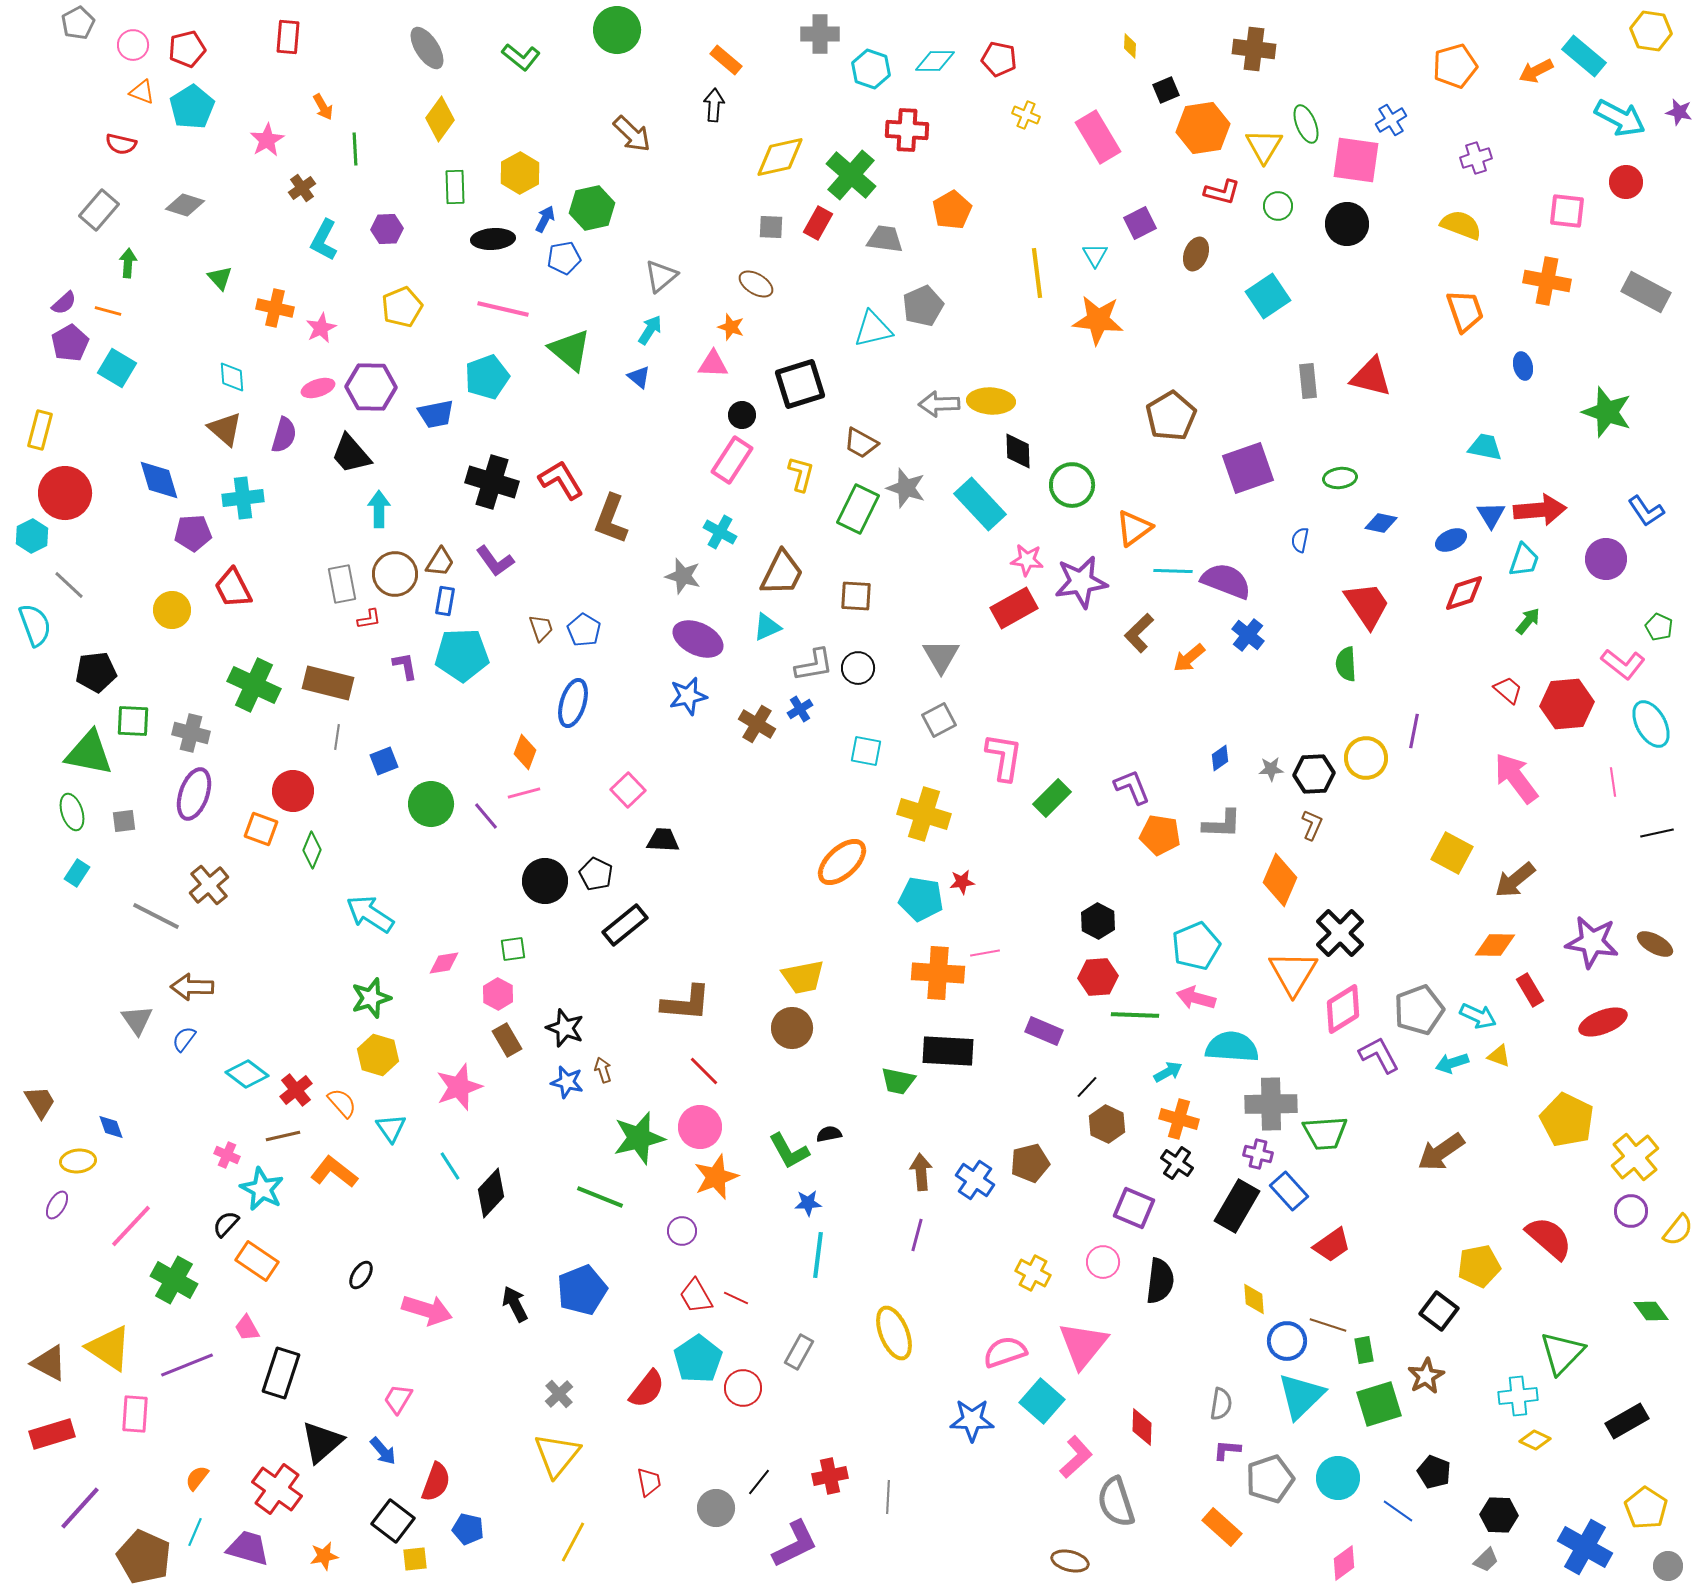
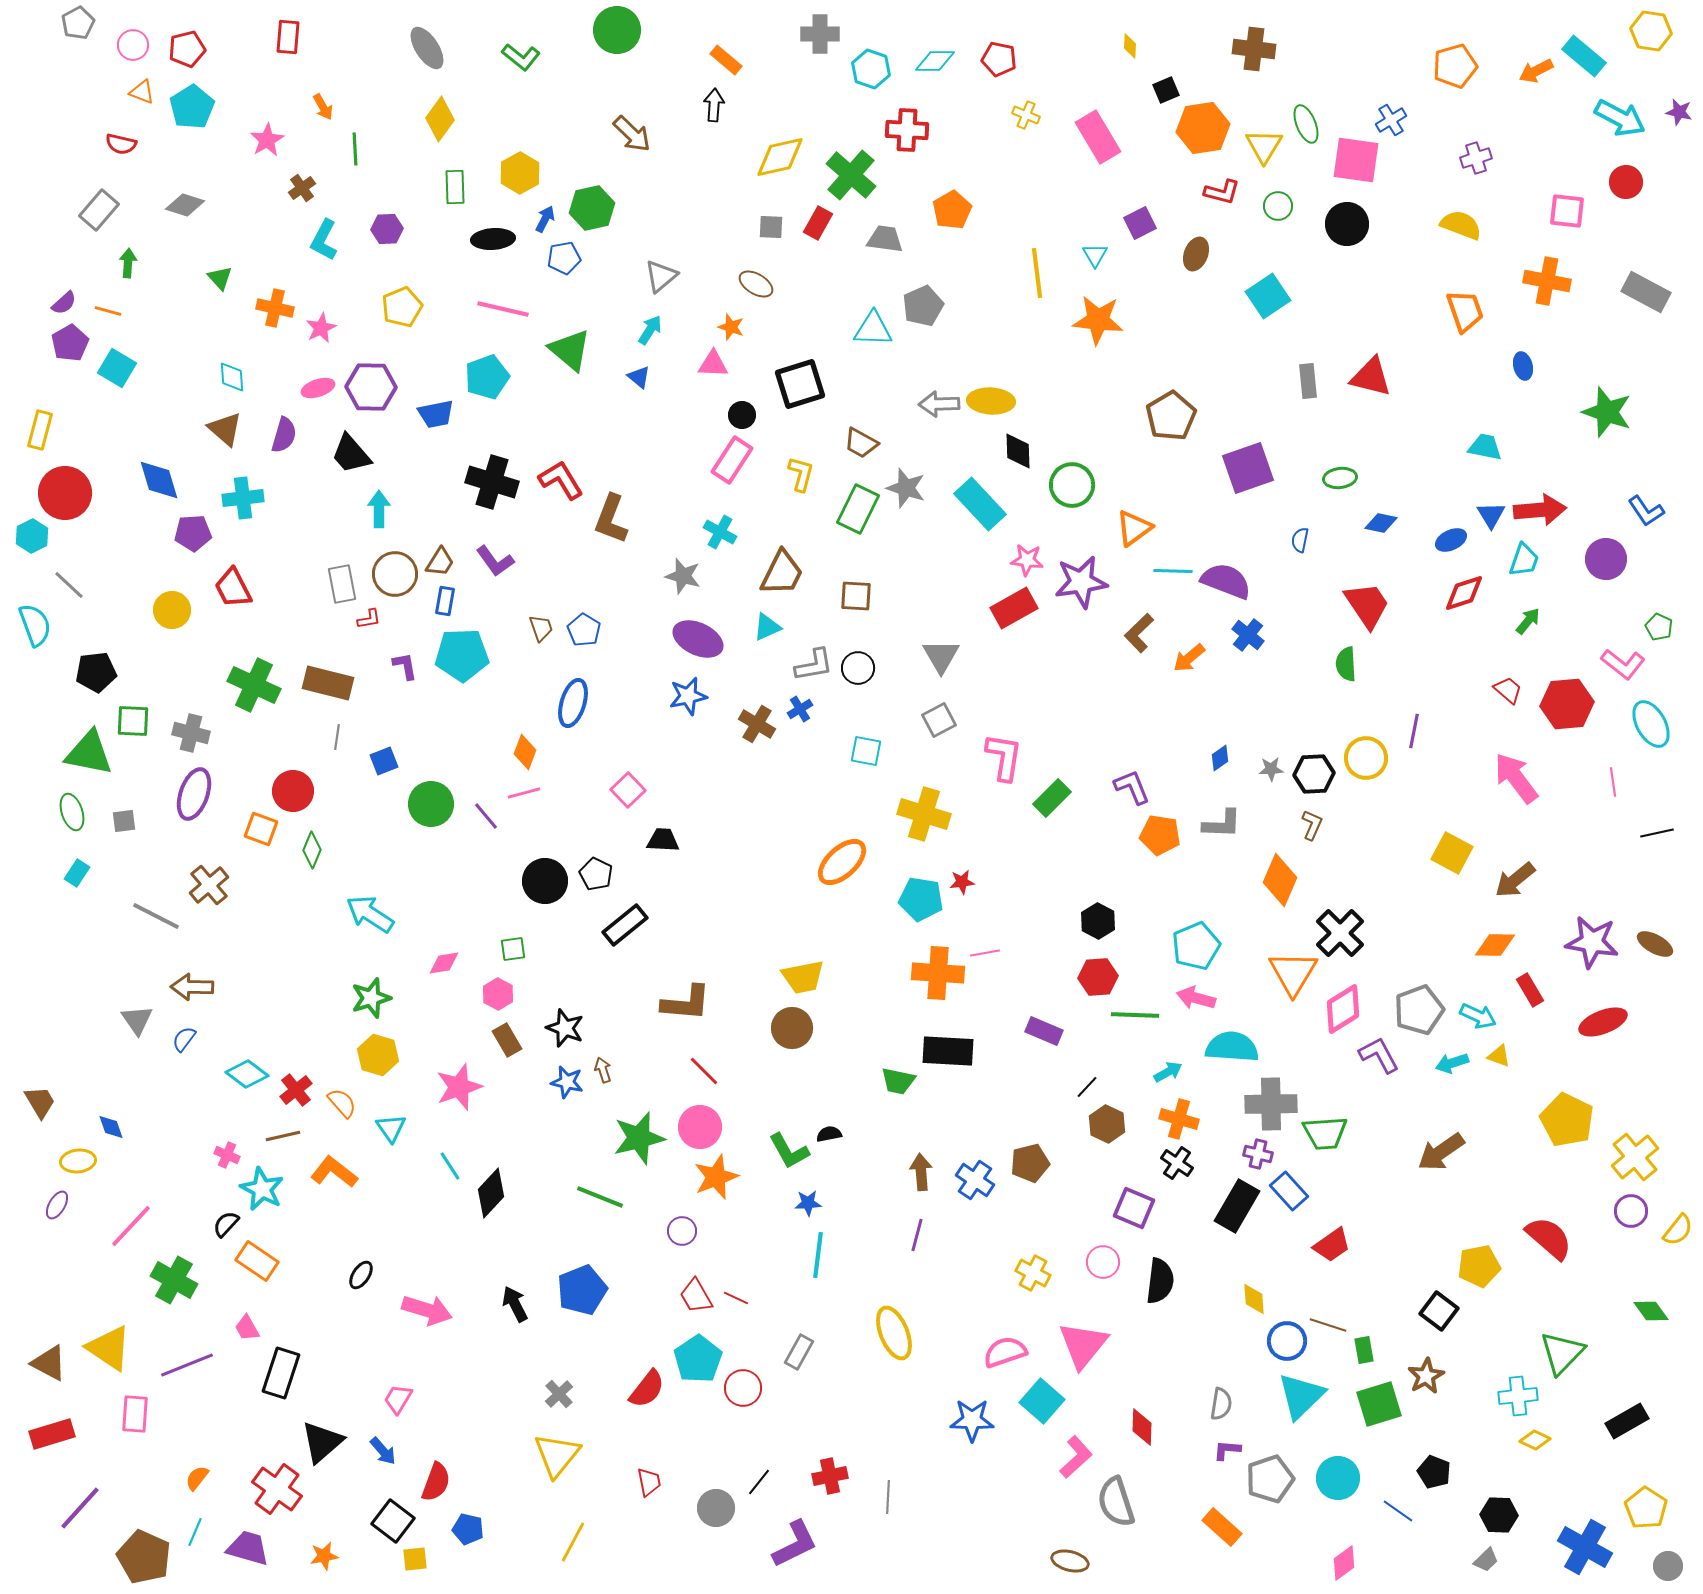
cyan triangle at (873, 329): rotated 15 degrees clockwise
